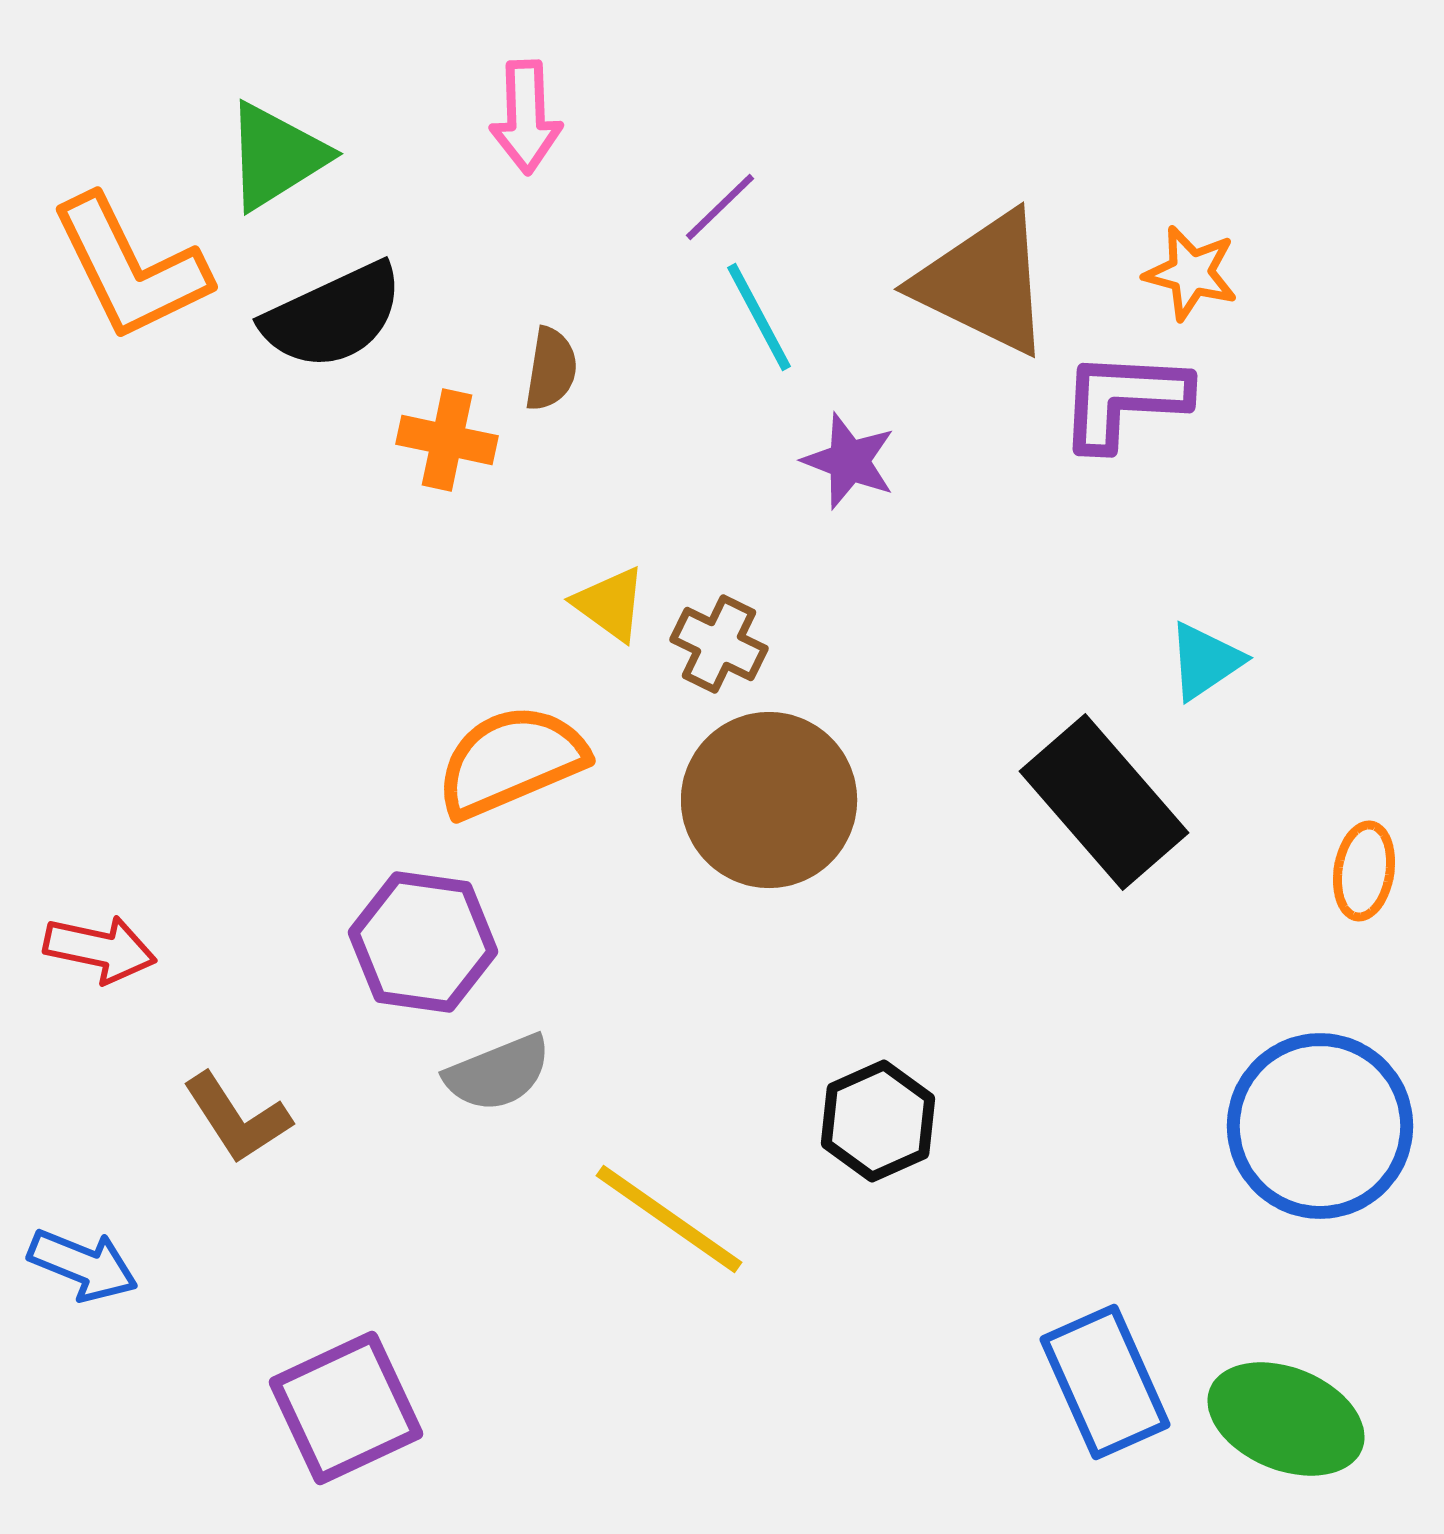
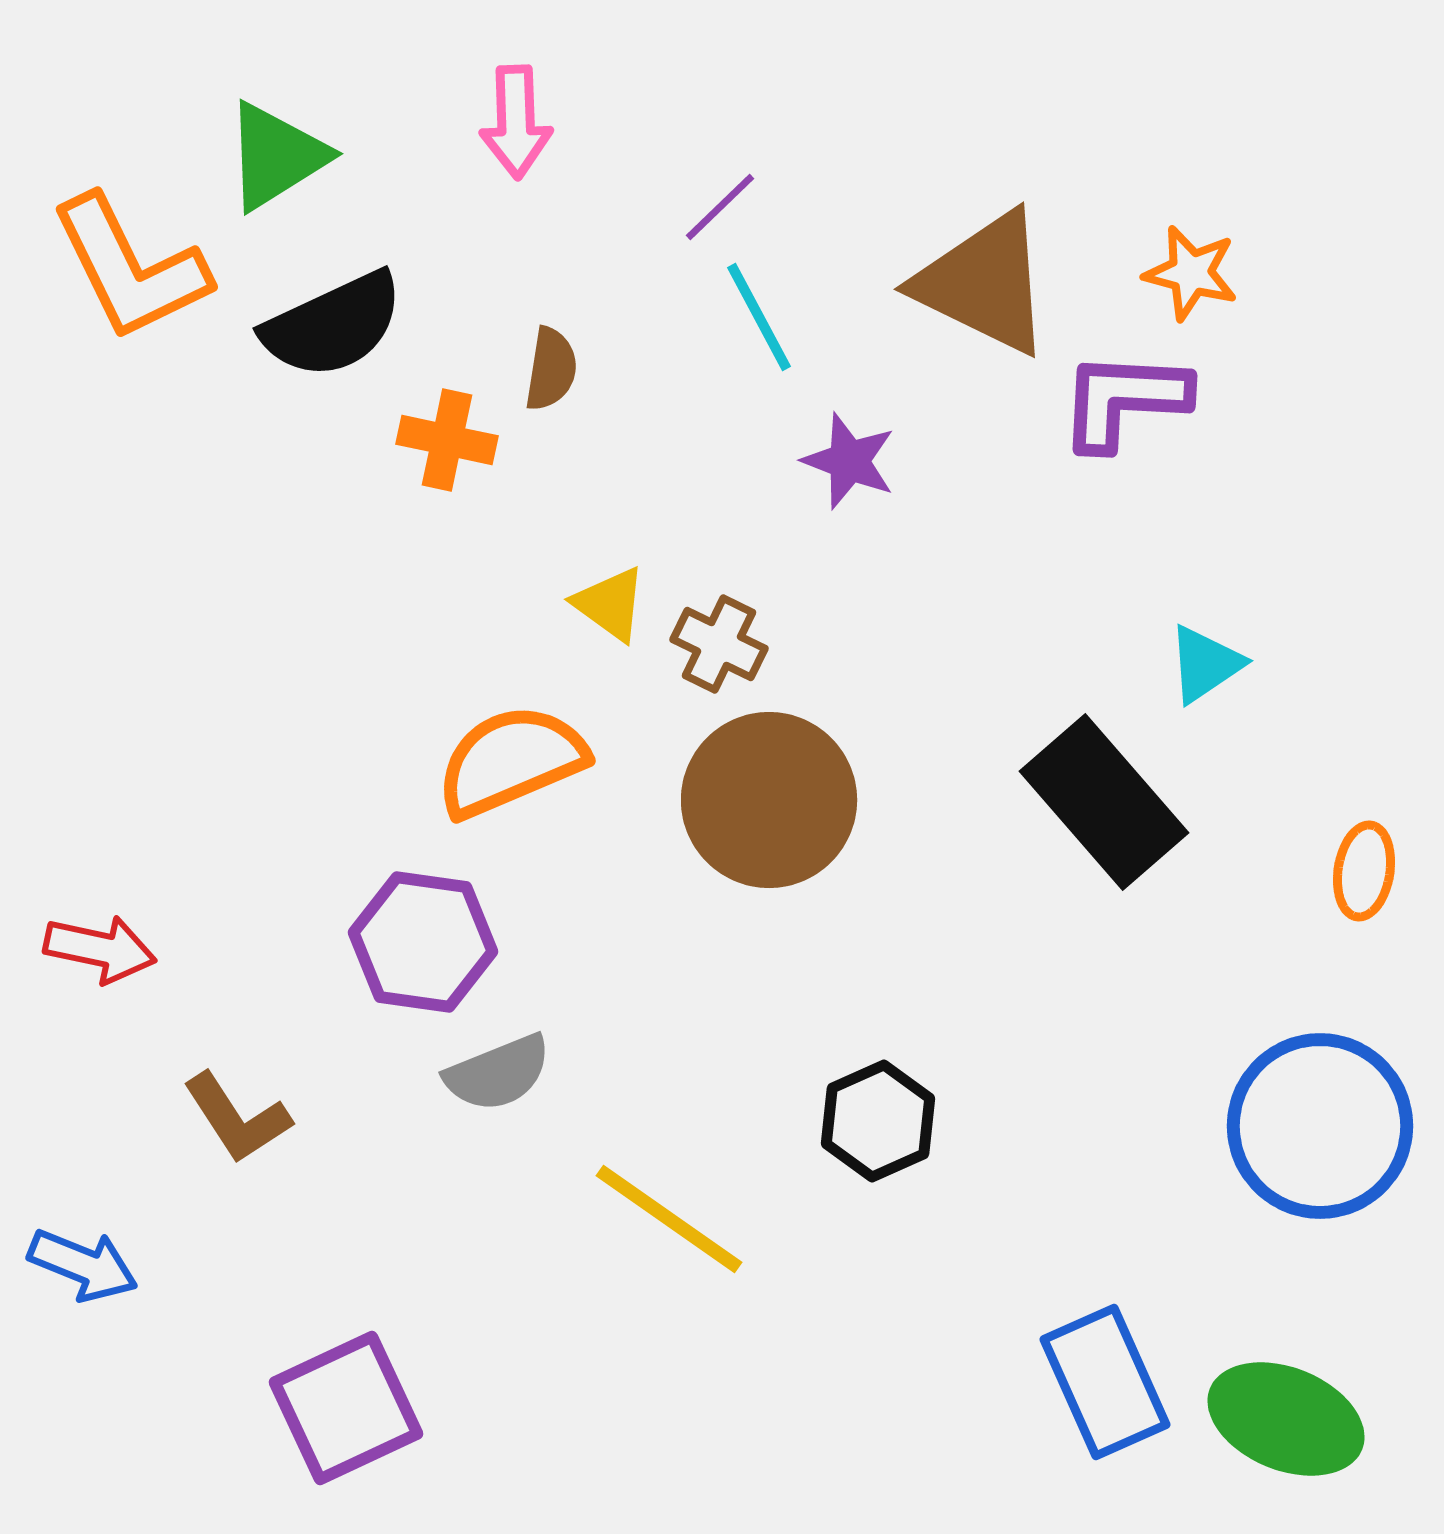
pink arrow: moved 10 px left, 5 px down
black semicircle: moved 9 px down
cyan triangle: moved 3 px down
